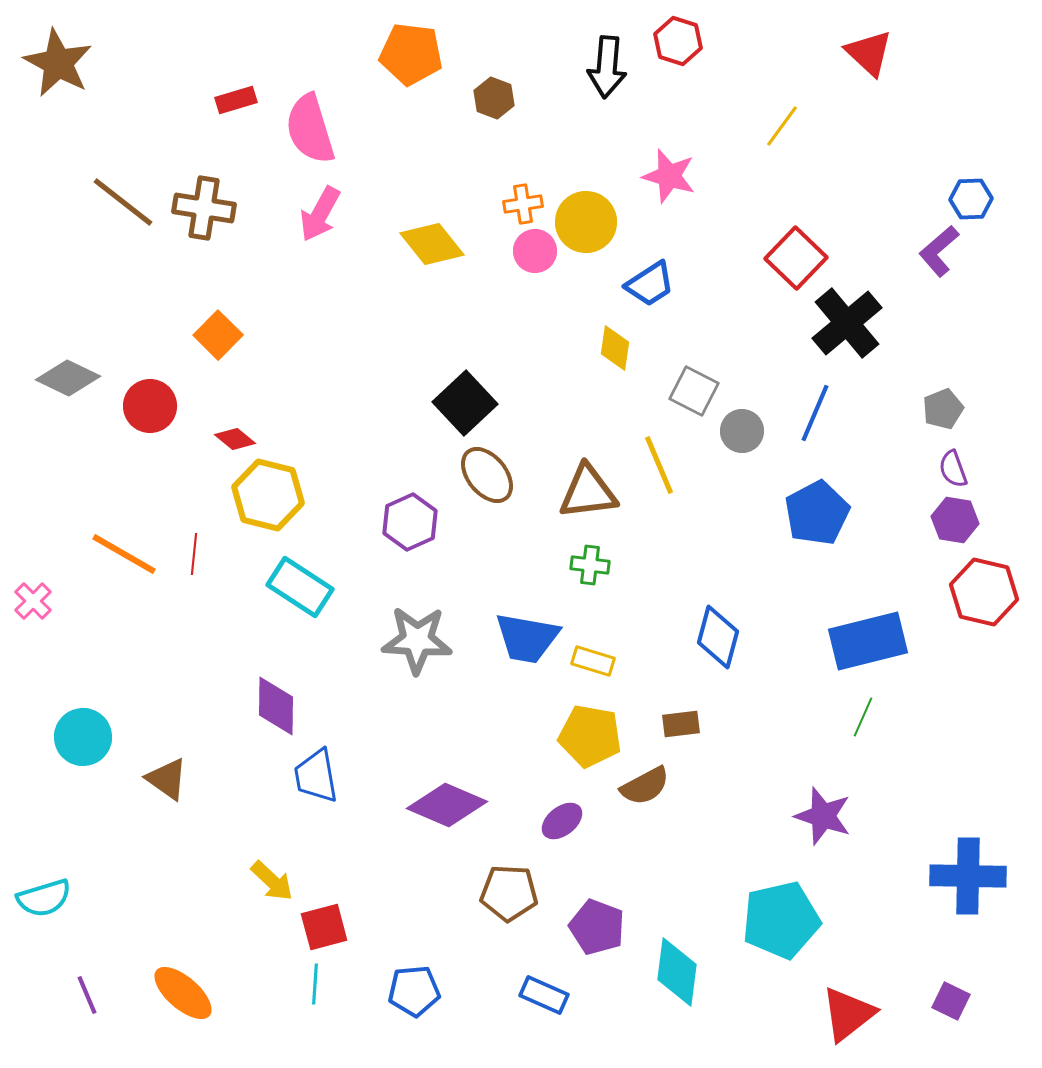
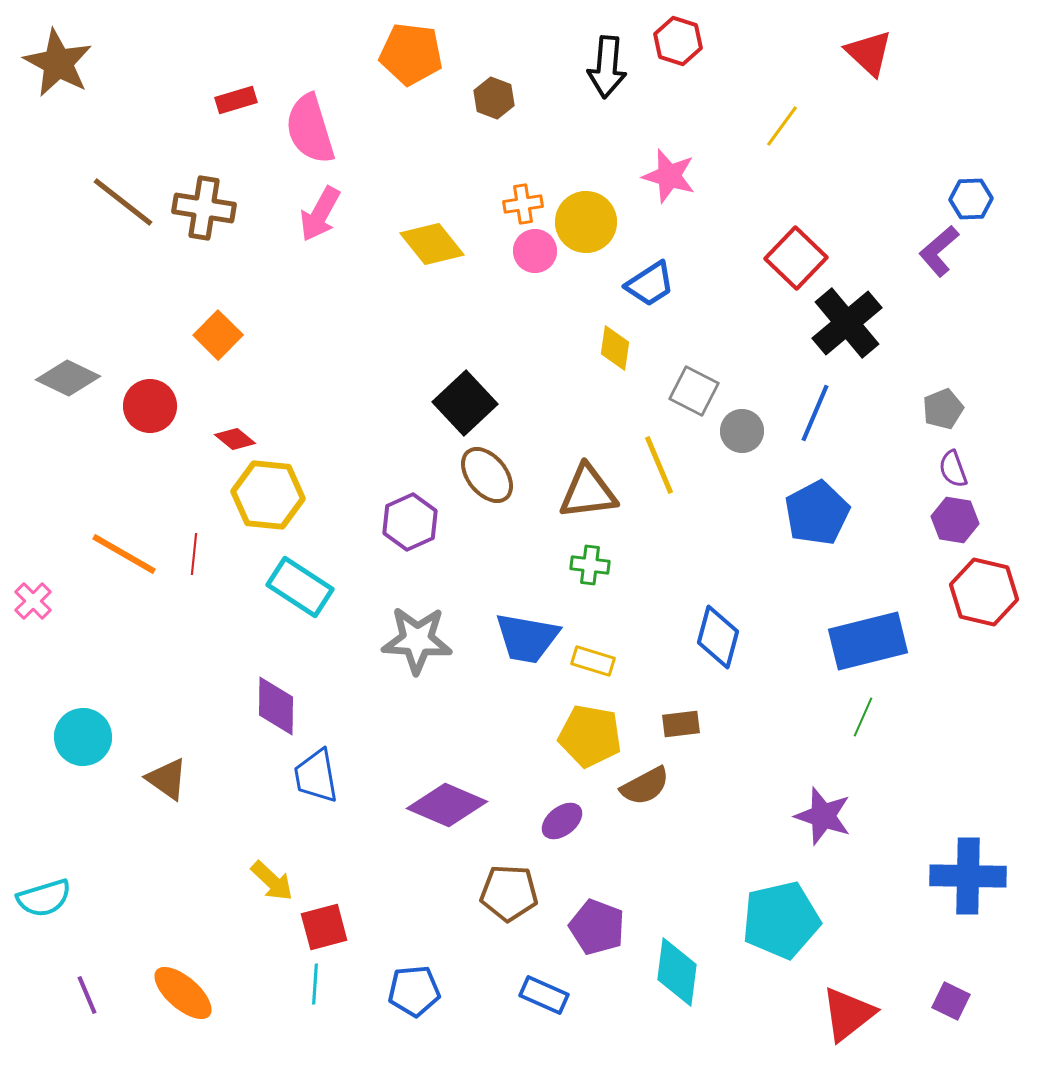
yellow hexagon at (268, 495): rotated 8 degrees counterclockwise
